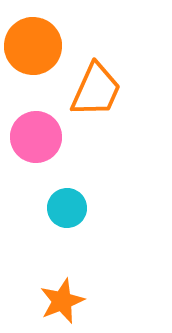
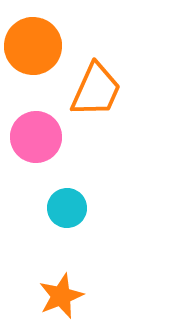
orange star: moved 1 px left, 5 px up
